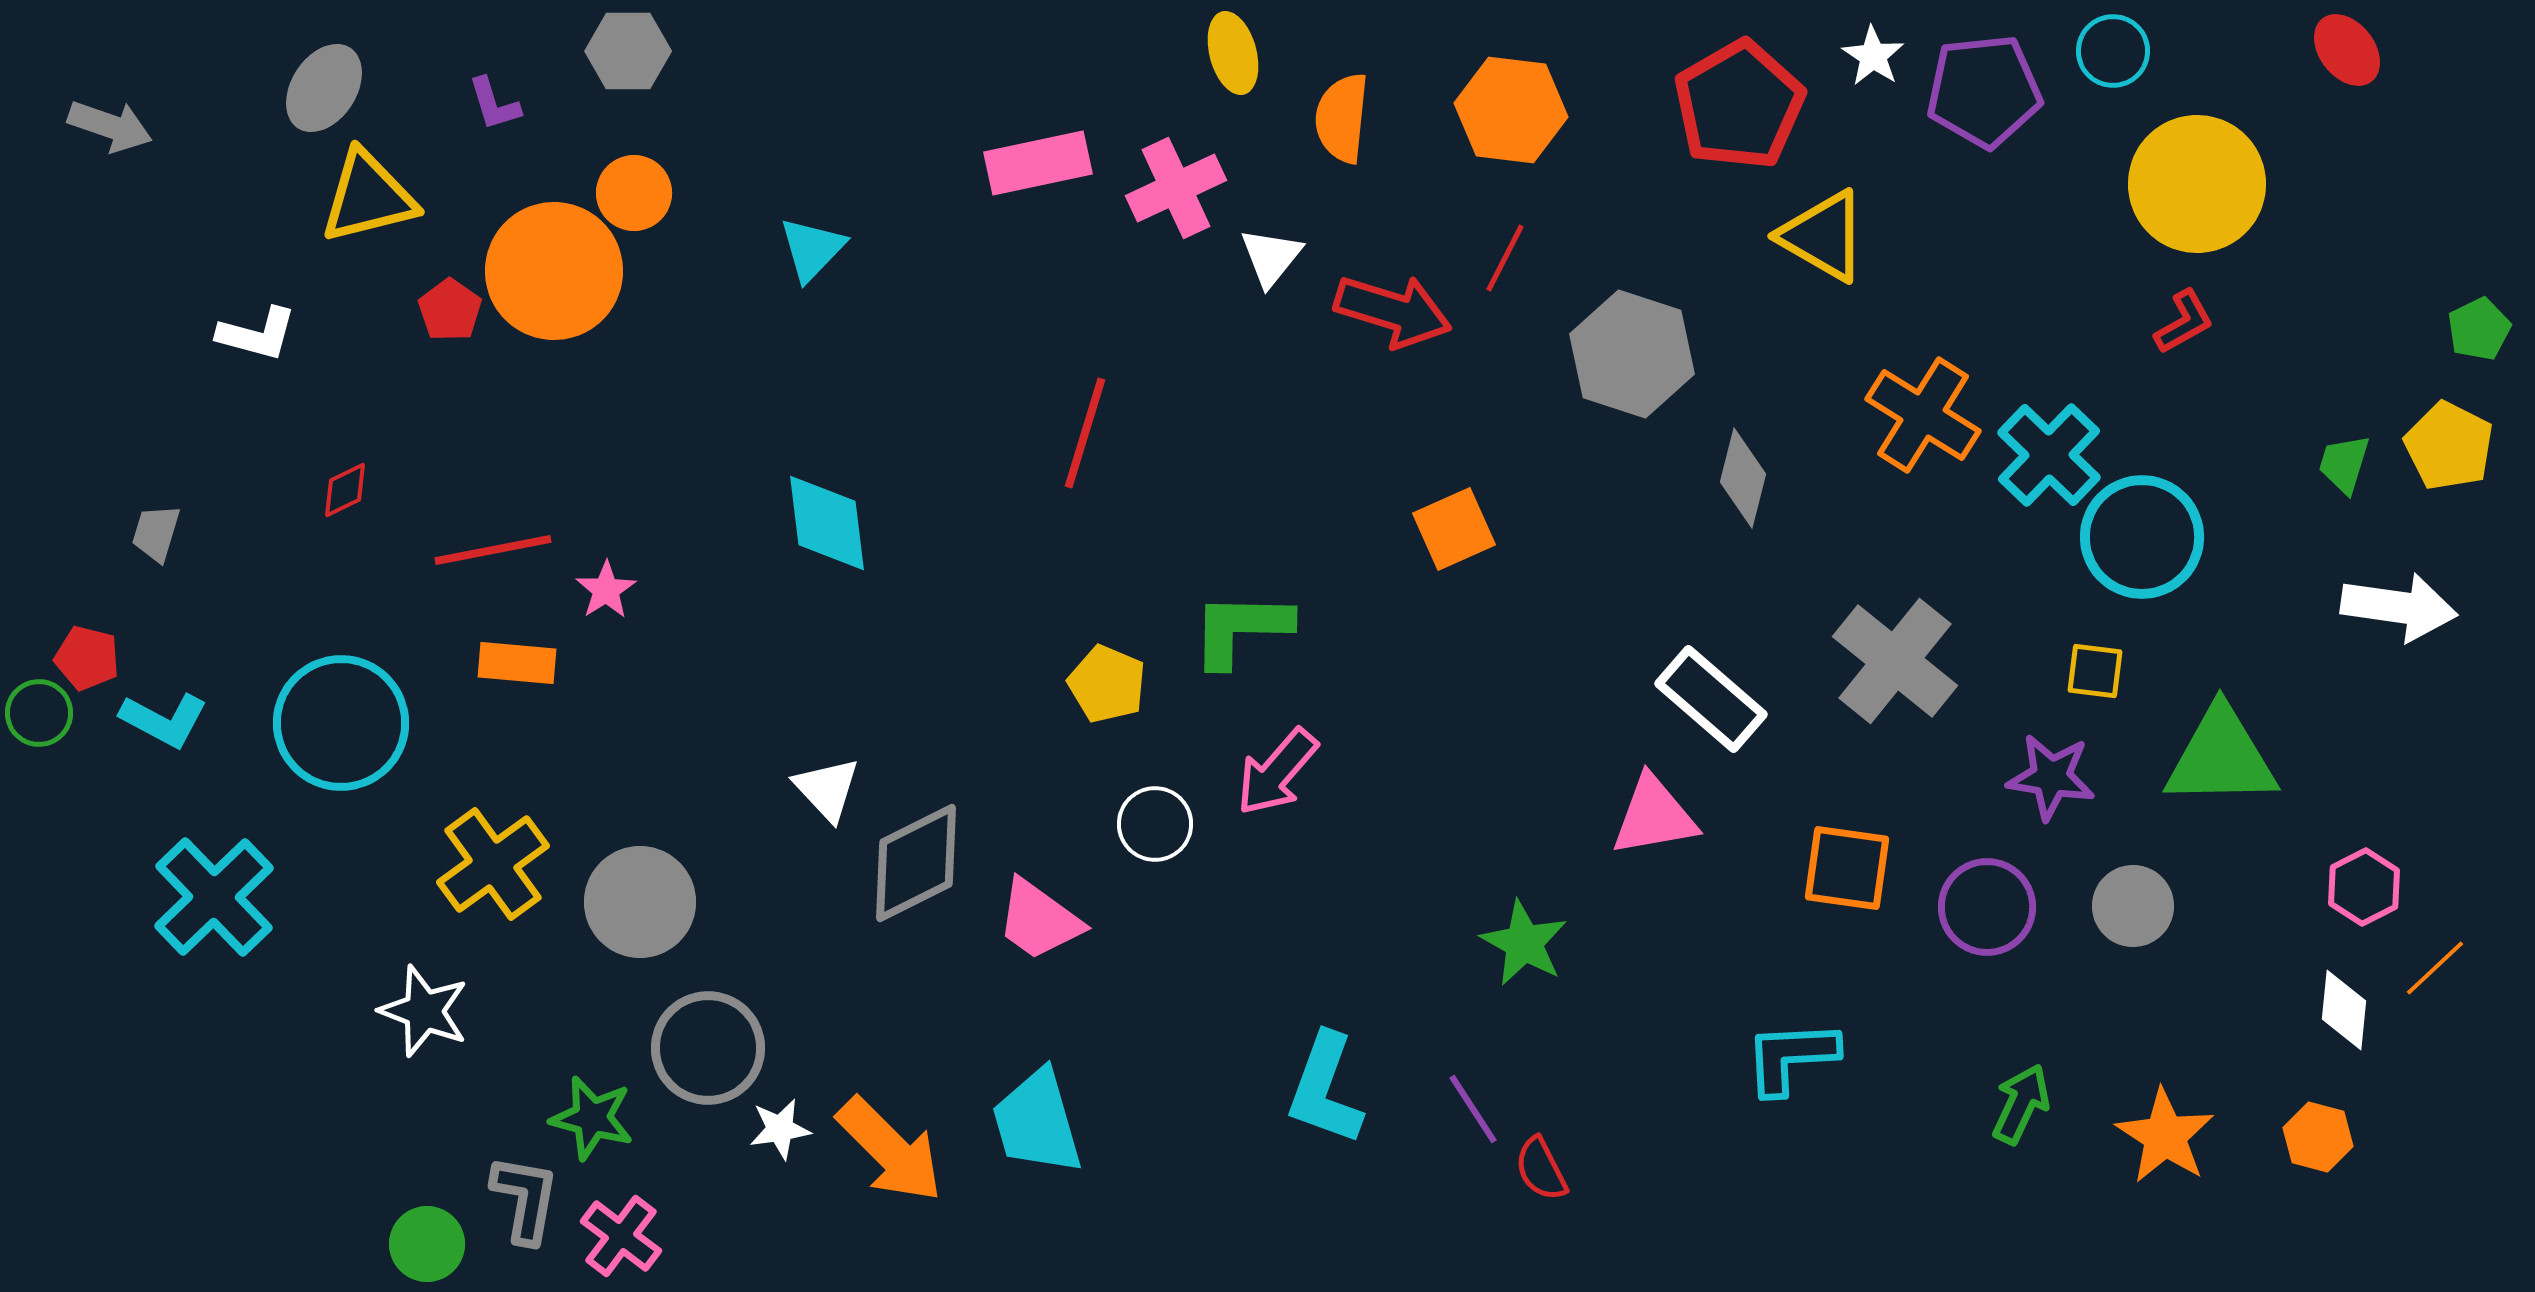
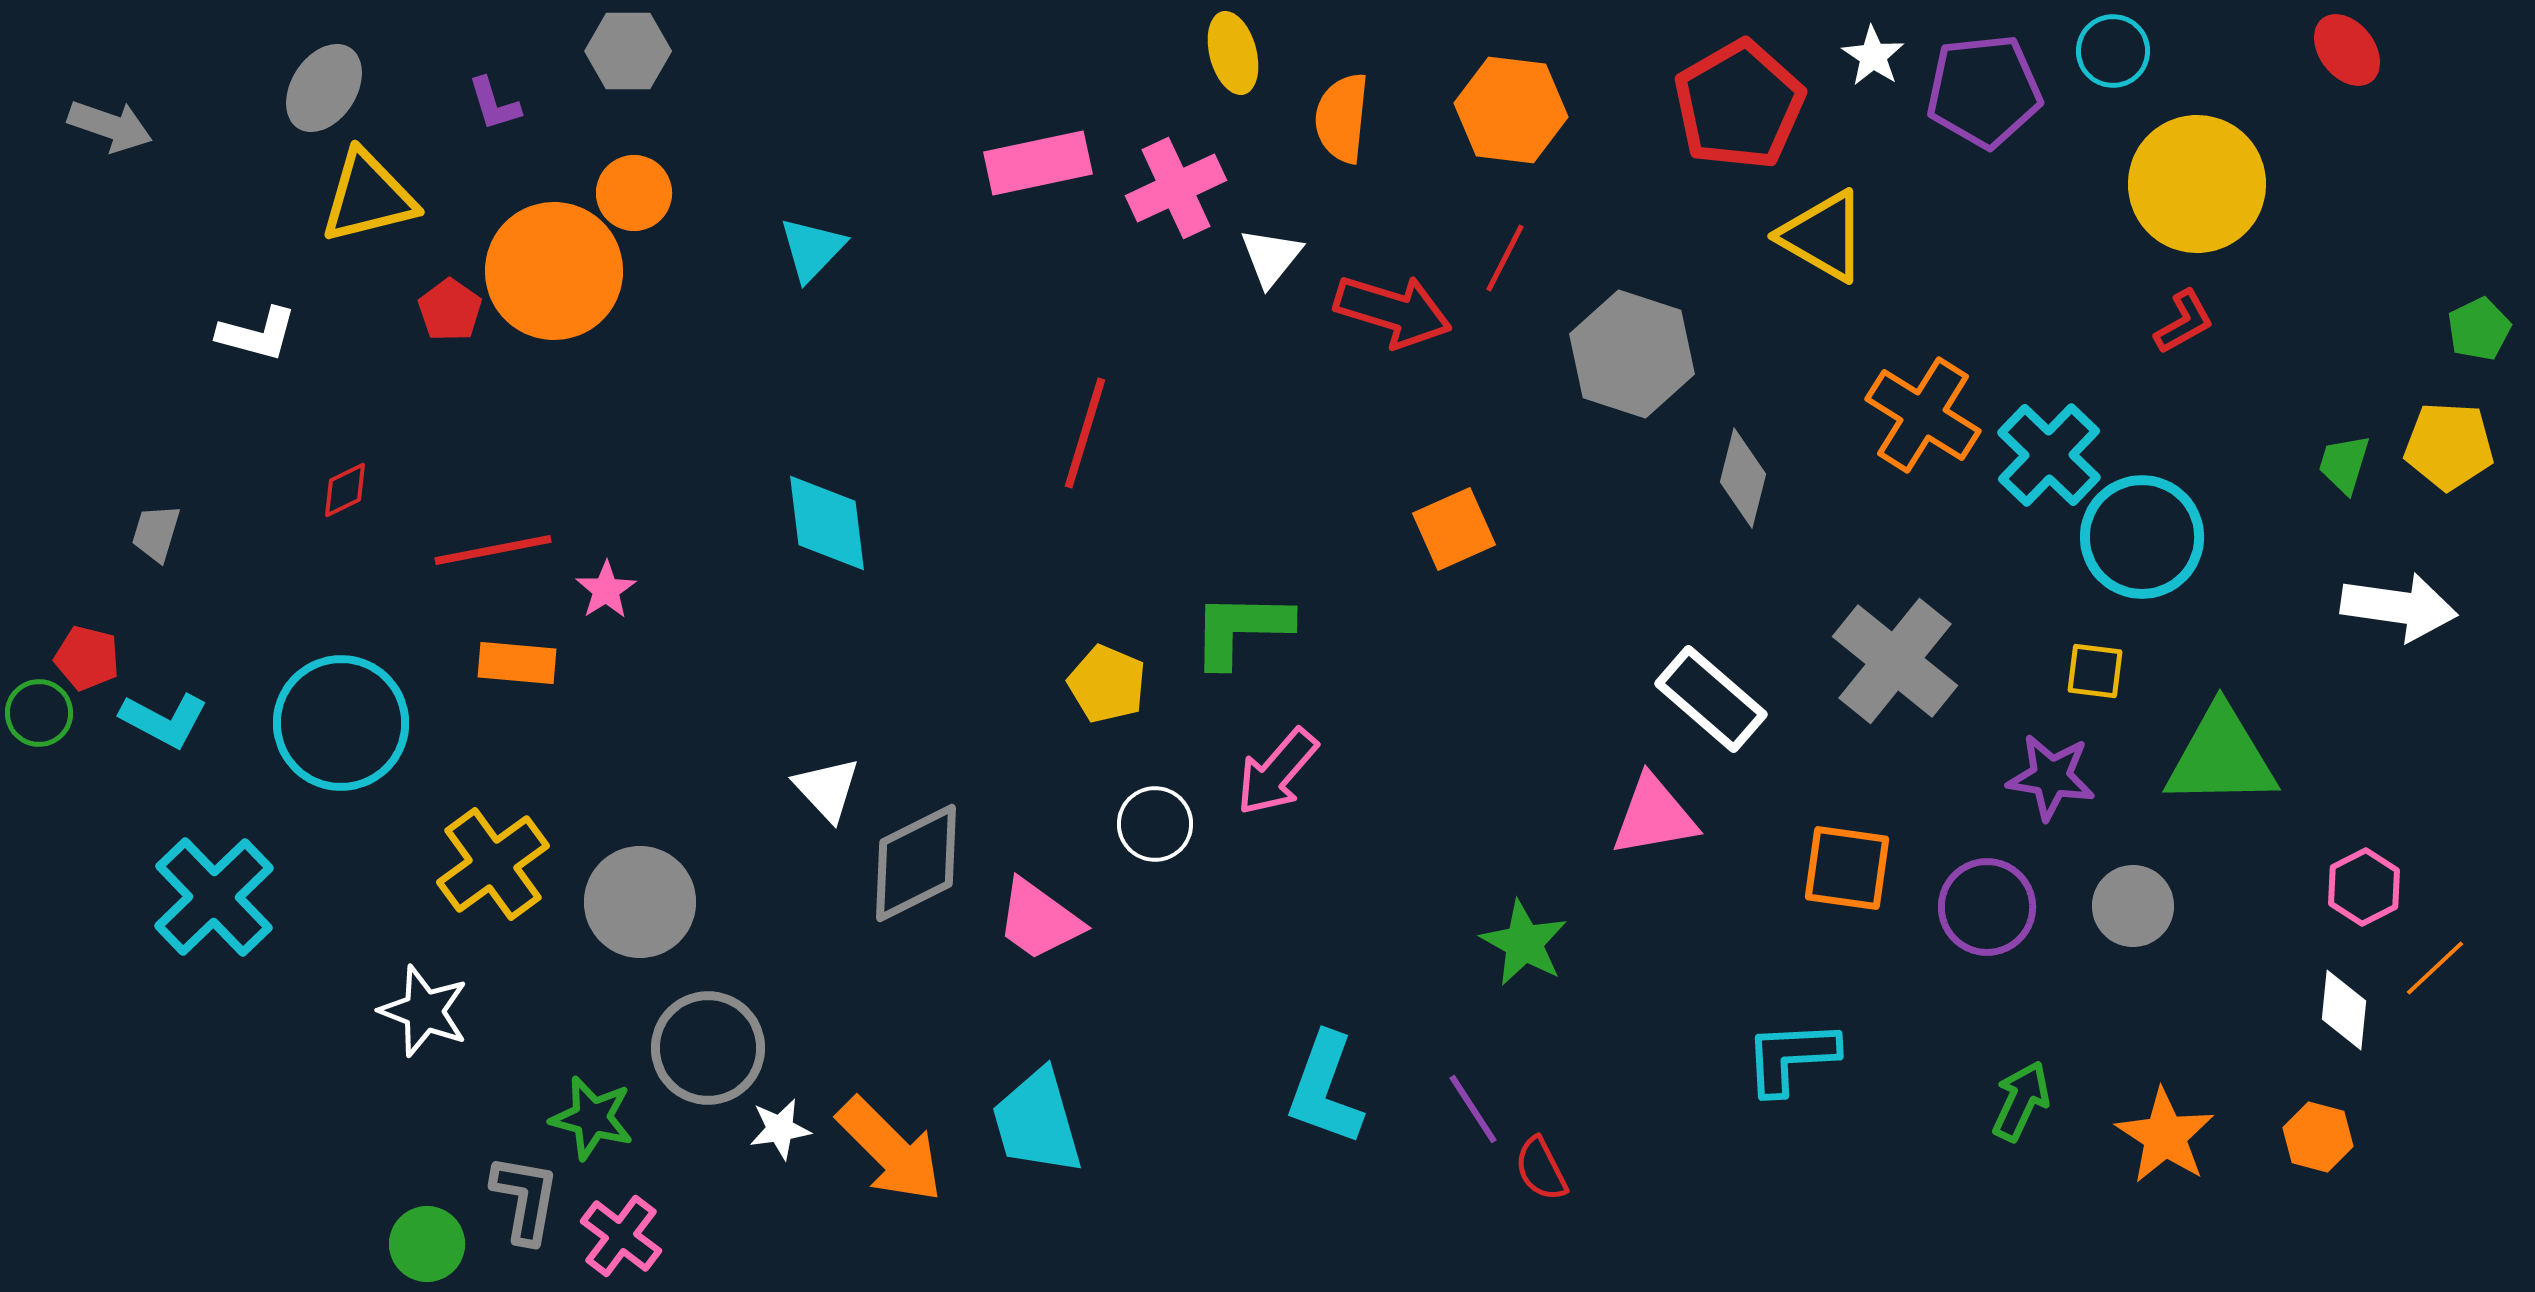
yellow pentagon at (2449, 446): rotated 24 degrees counterclockwise
green arrow at (2021, 1104): moved 3 px up
